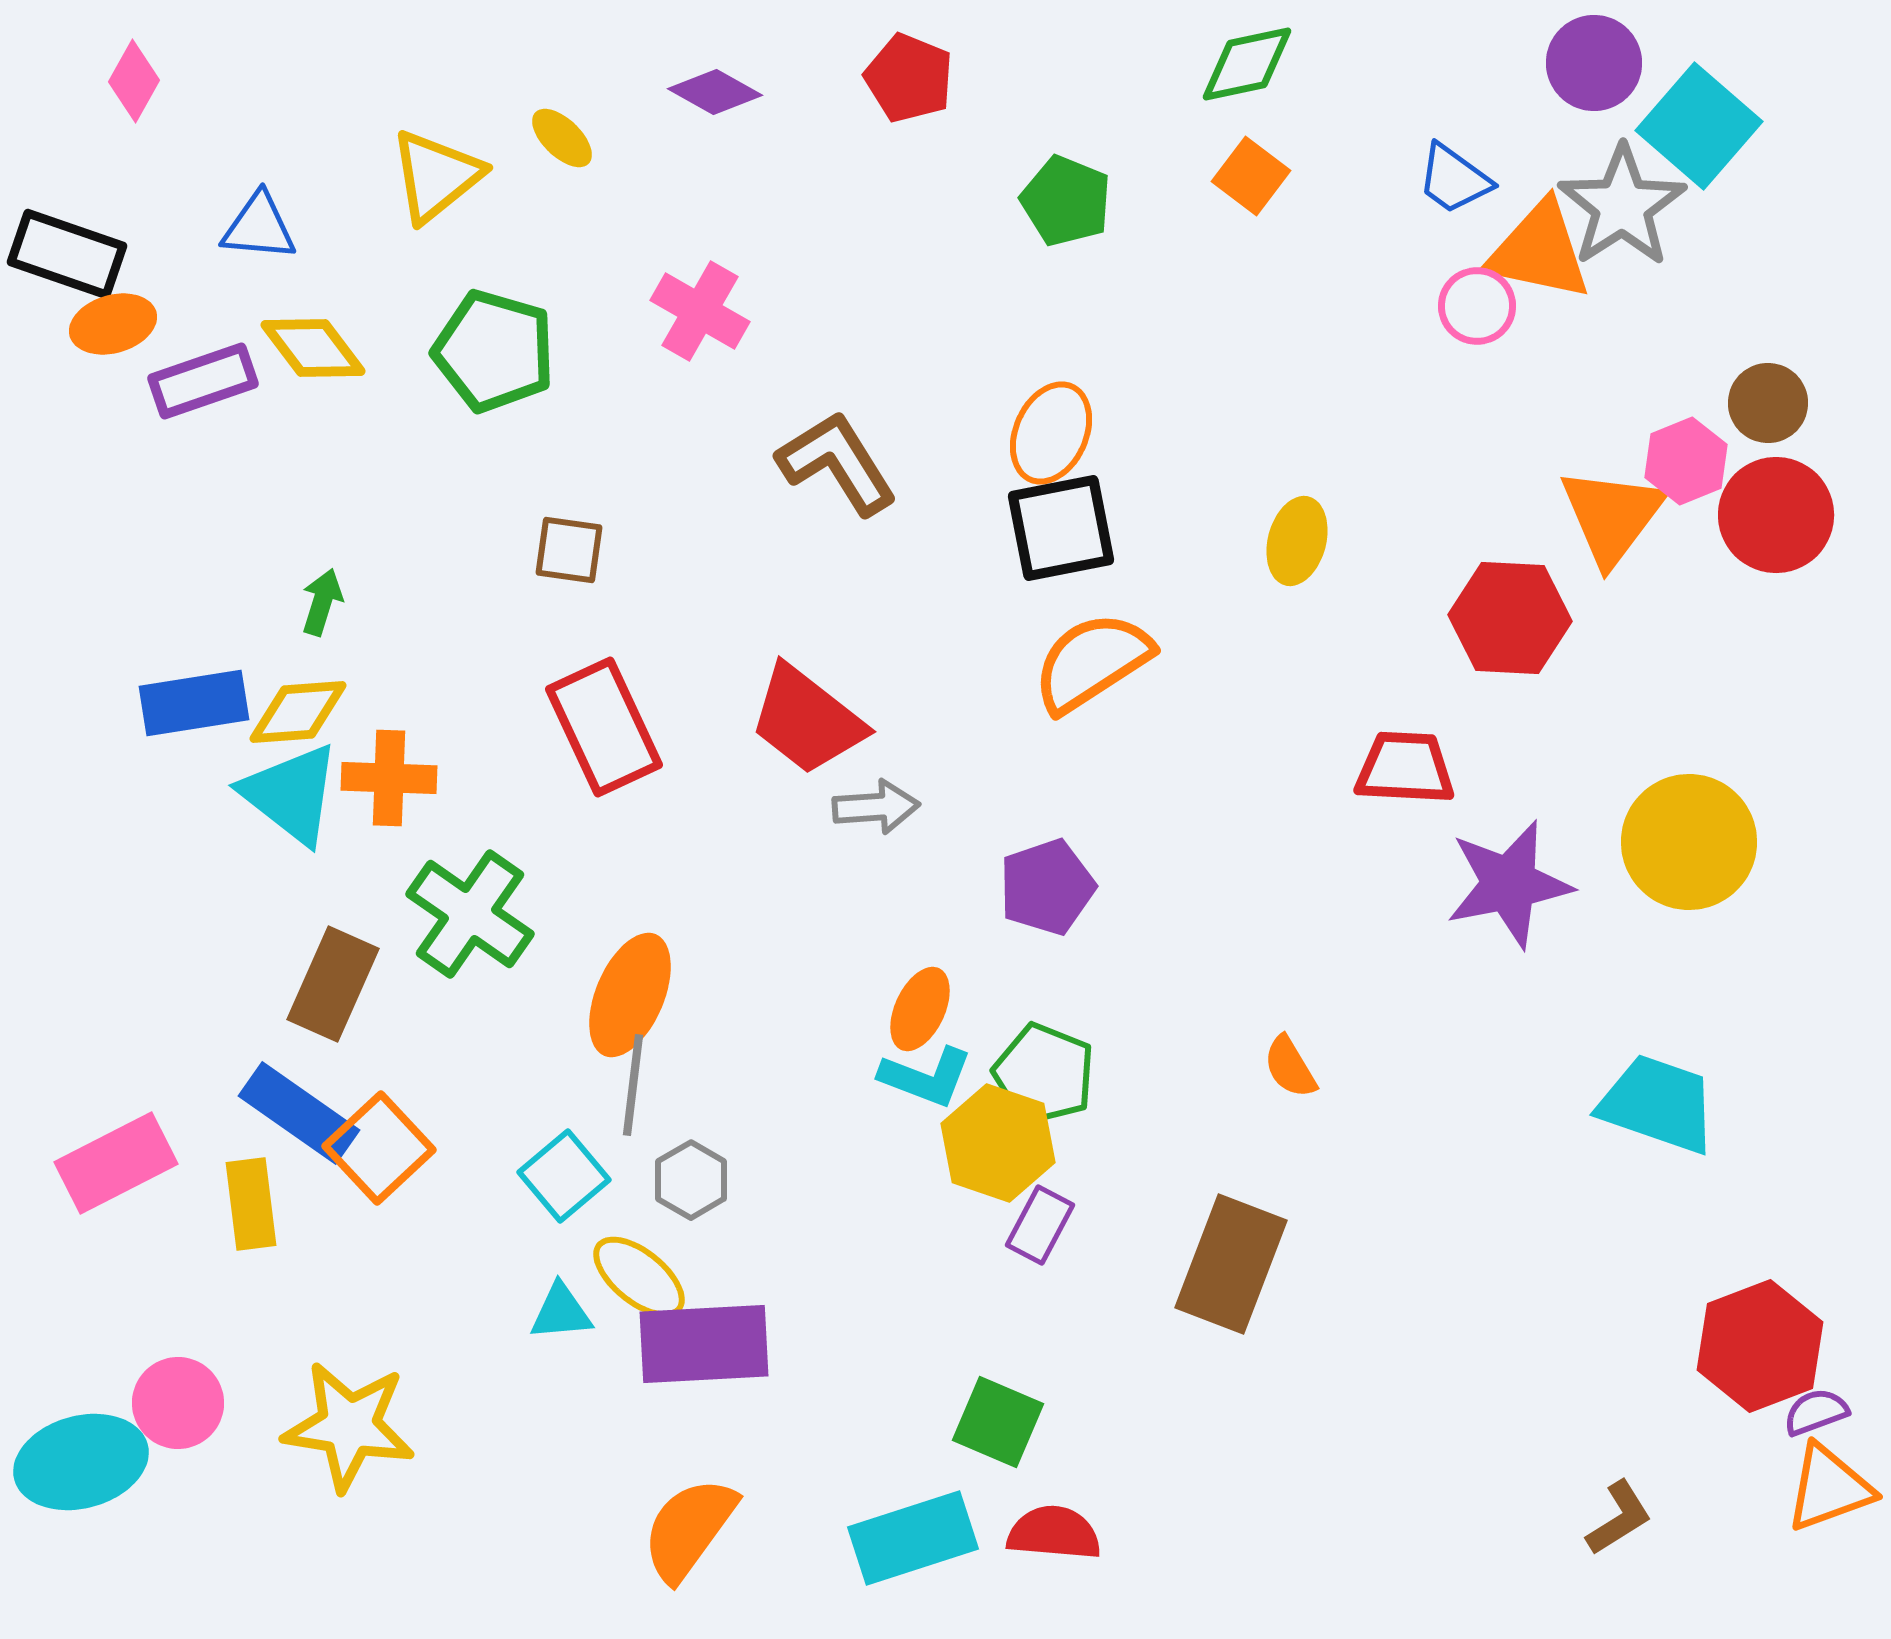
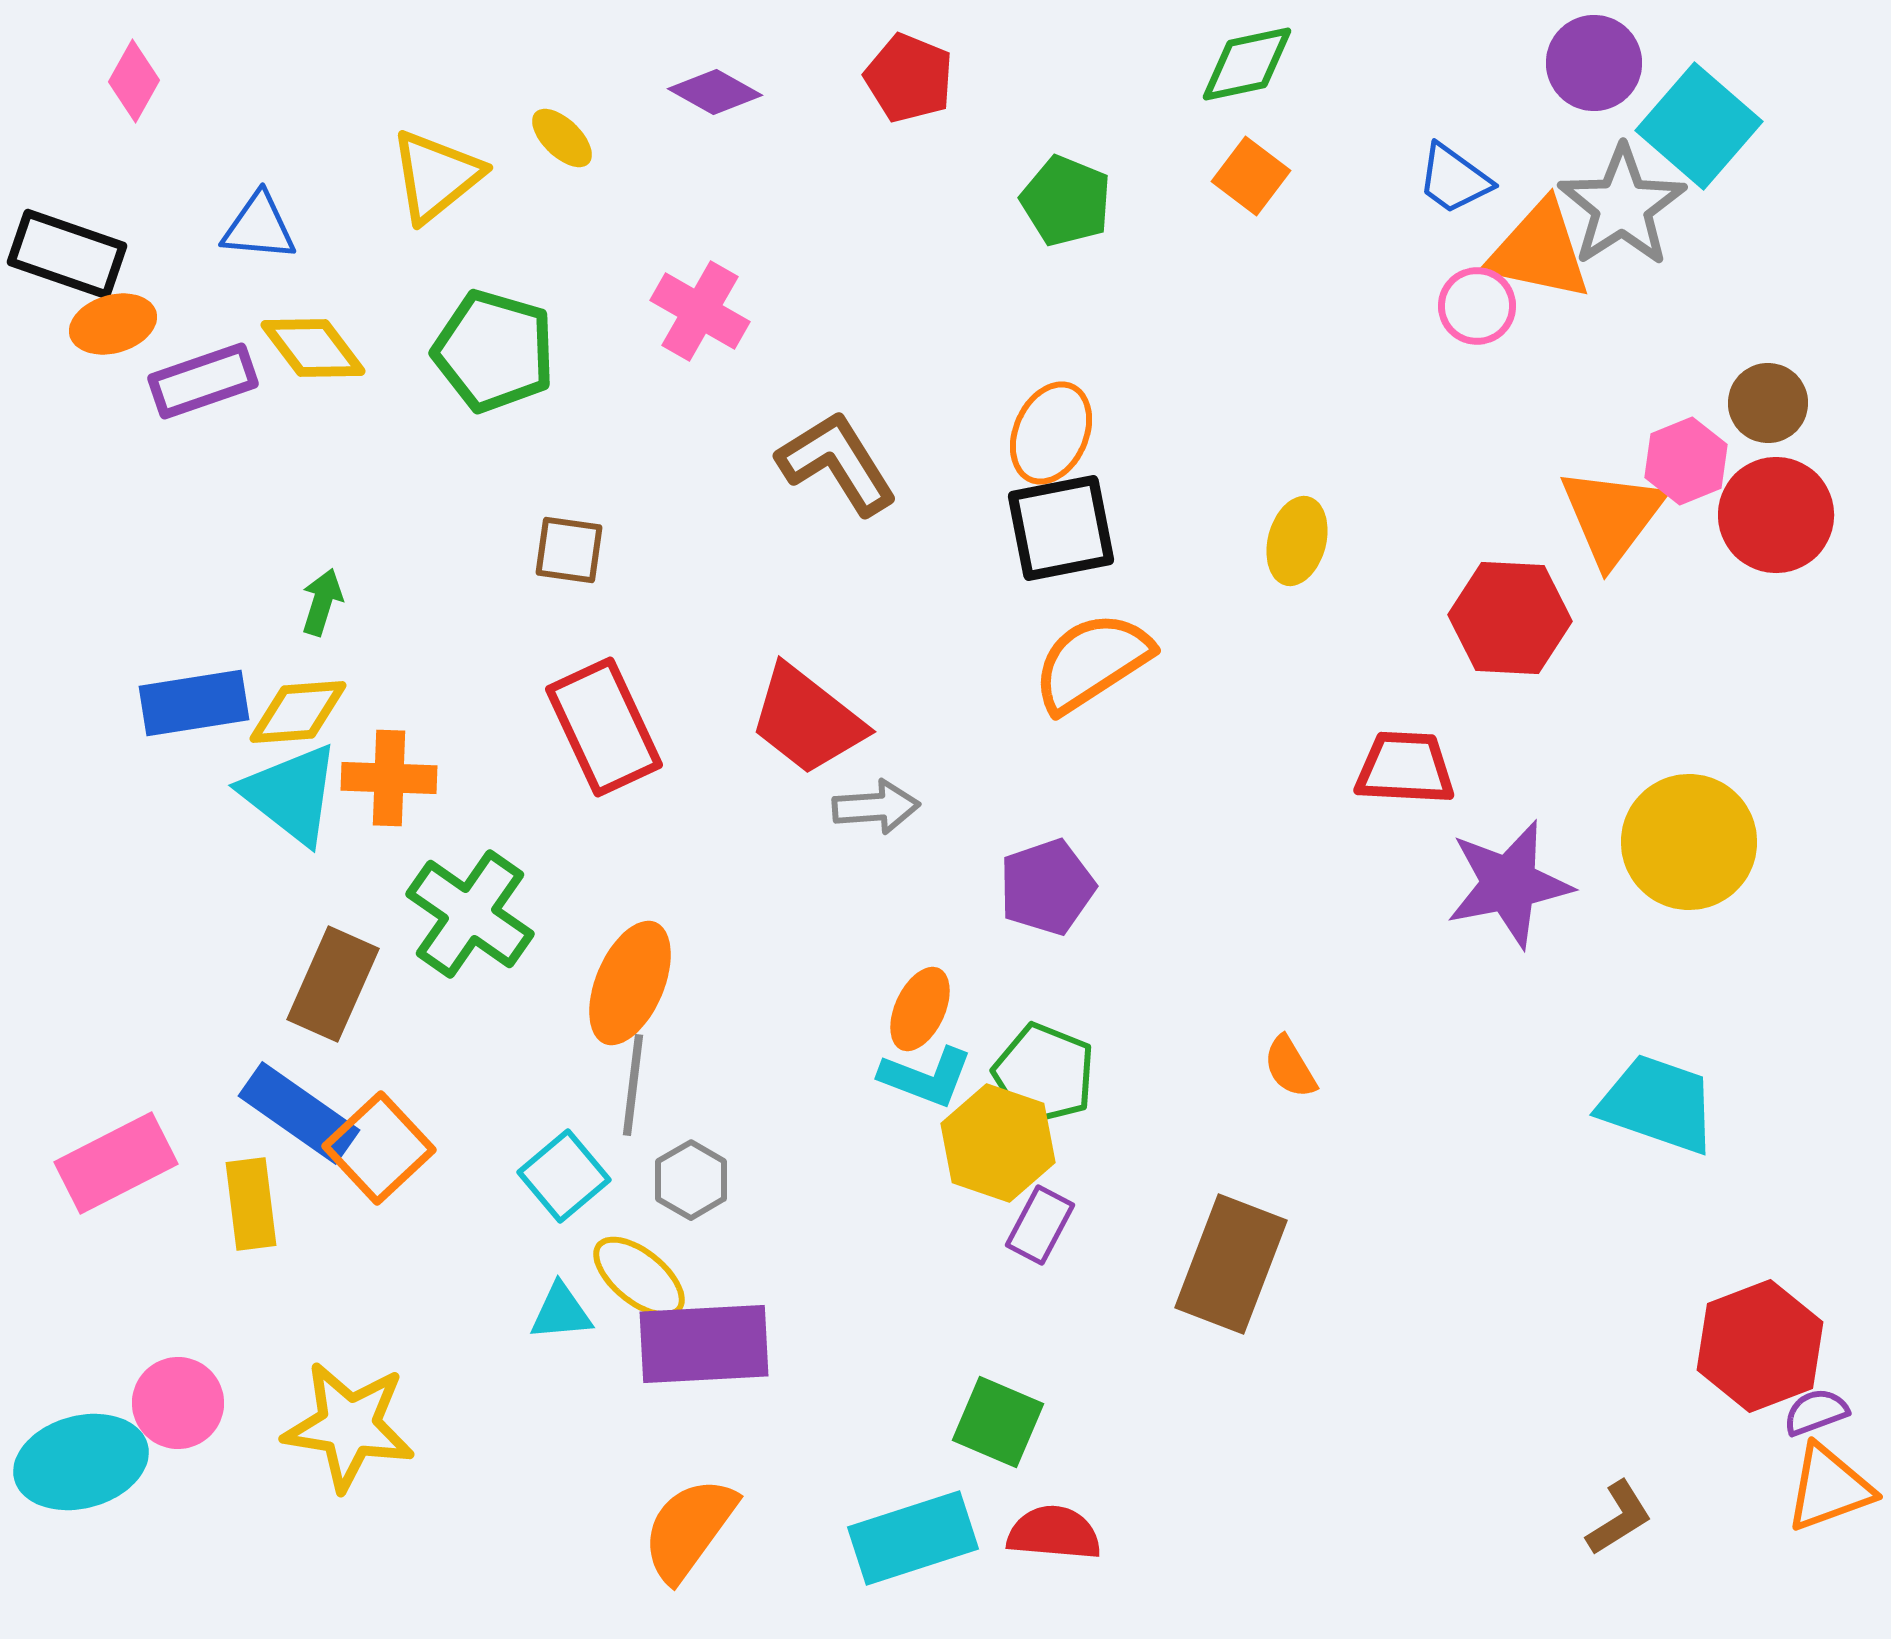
orange ellipse at (630, 995): moved 12 px up
